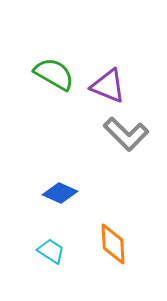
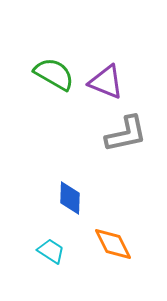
purple triangle: moved 2 px left, 4 px up
gray L-shape: rotated 57 degrees counterclockwise
blue diamond: moved 10 px right, 5 px down; rotated 68 degrees clockwise
orange diamond: rotated 24 degrees counterclockwise
